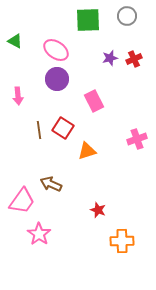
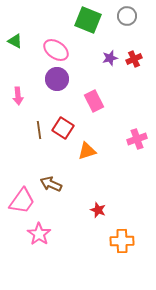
green square: rotated 24 degrees clockwise
